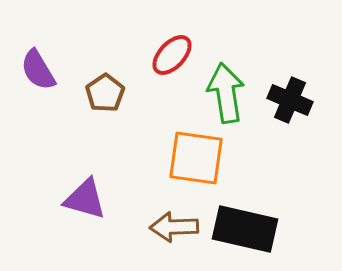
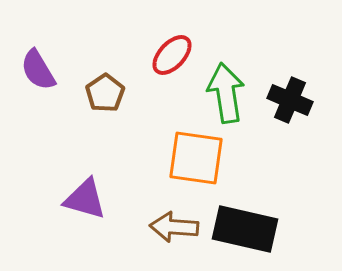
brown arrow: rotated 6 degrees clockwise
